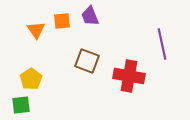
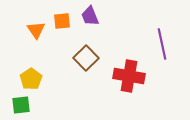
brown square: moved 1 px left, 3 px up; rotated 25 degrees clockwise
